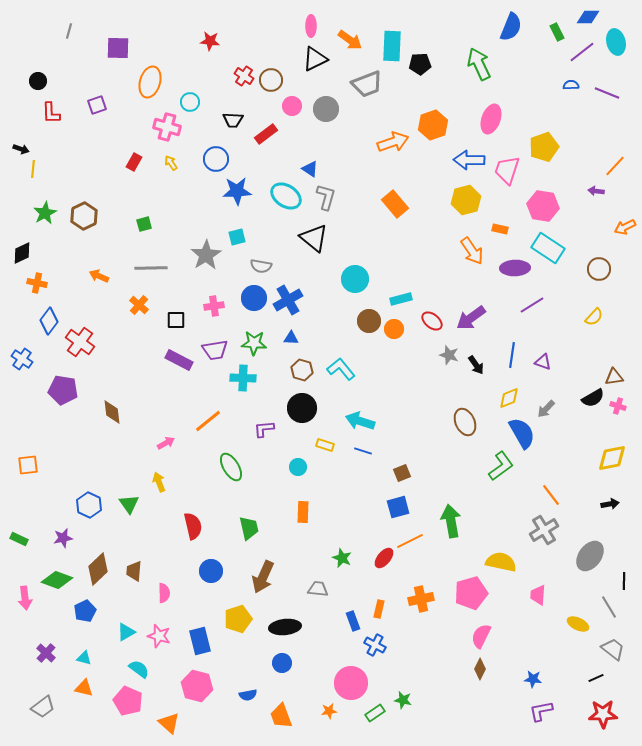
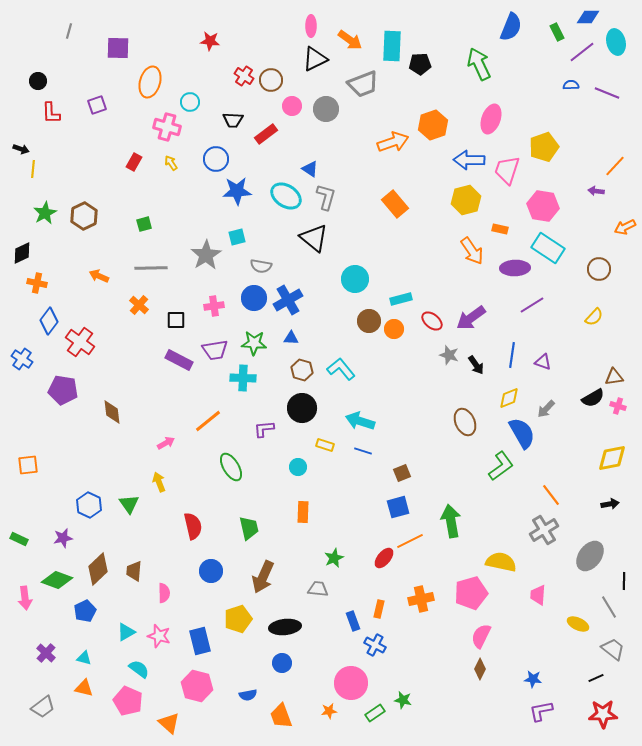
gray trapezoid at (367, 84): moved 4 px left
green star at (342, 558): moved 8 px left; rotated 24 degrees clockwise
